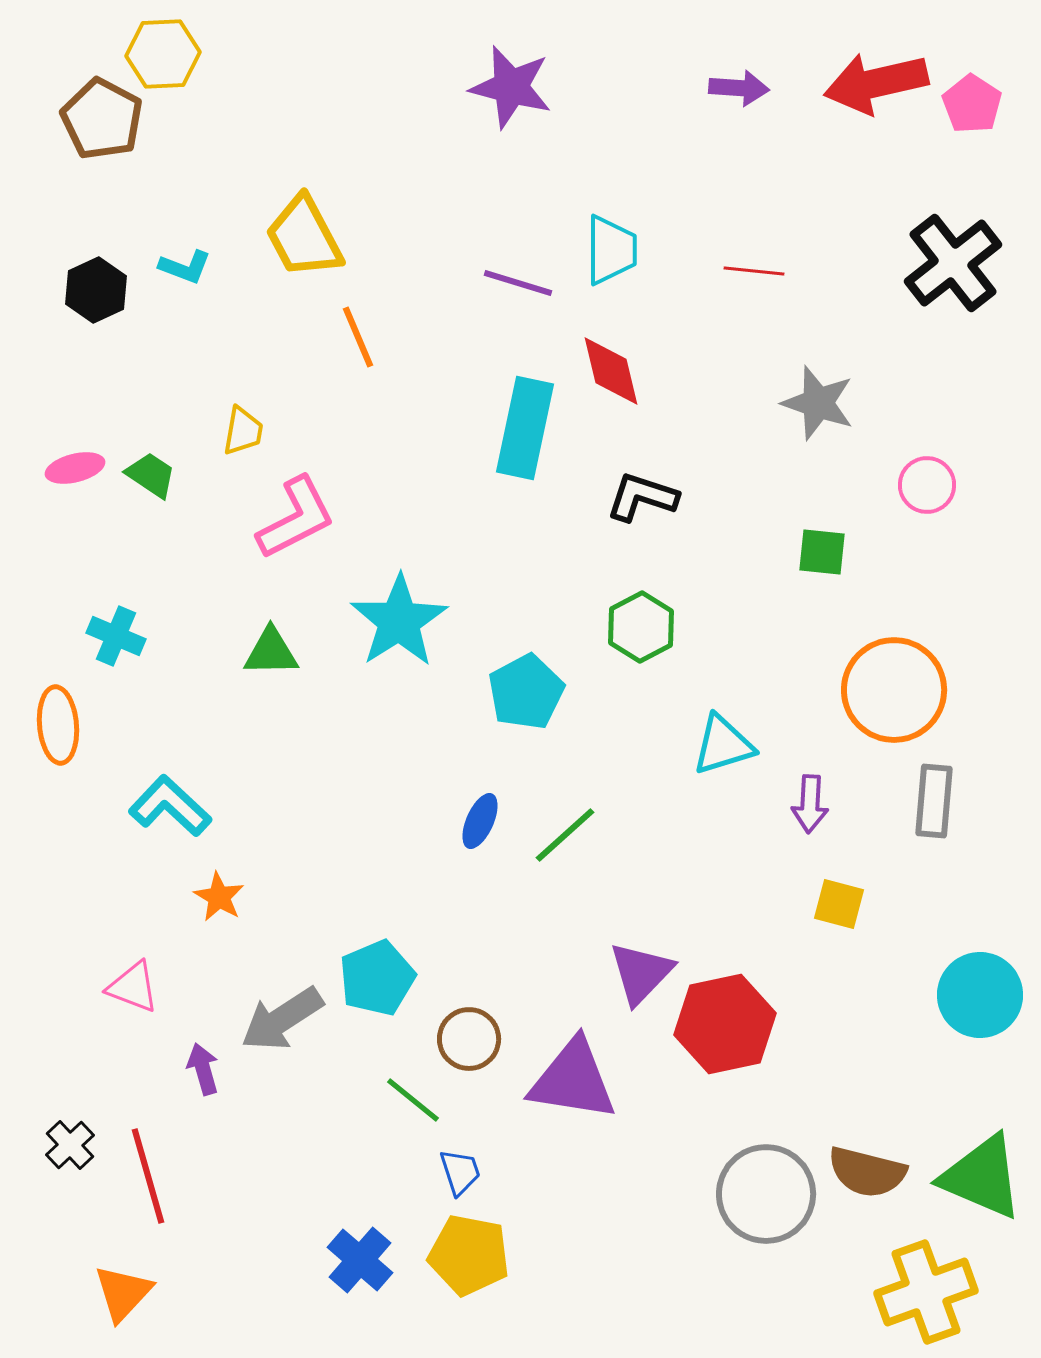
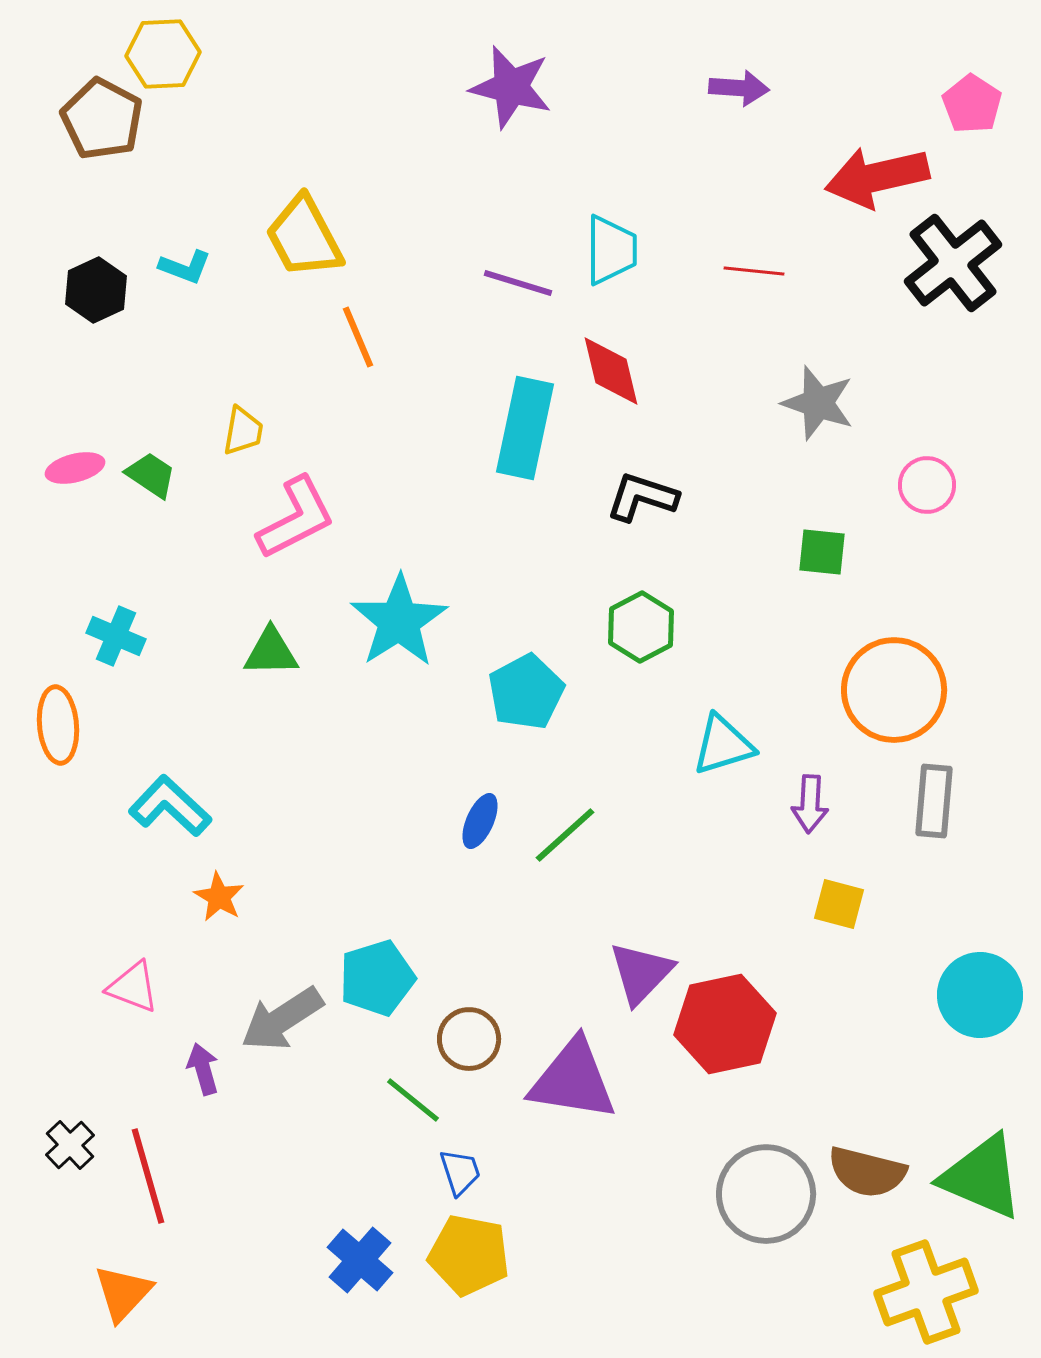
red arrow at (876, 83): moved 1 px right, 94 px down
cyan pentagon at (377, 978): rotated 6 degrees clockwise
